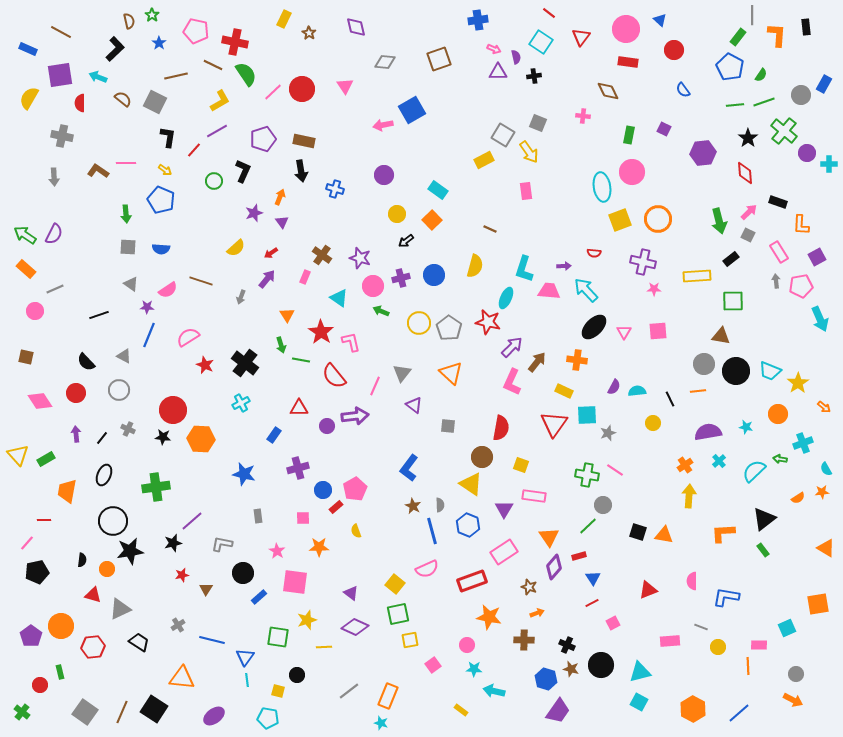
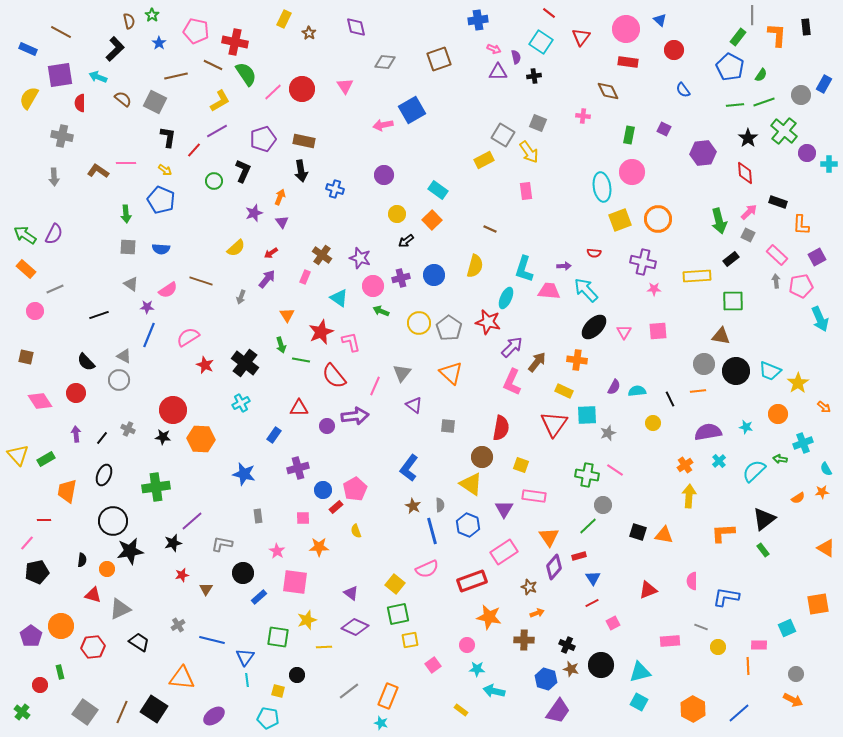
pink rectangle at (779, 252): moved 2 px left, 3 px down; rotated 15 degrees counterclockwise
red star at (321, 332): rotated 15 degrees clockwise
gray circle at (119, 390): moved 10 px up
cyan star at (474, 669): moved 3 px right
